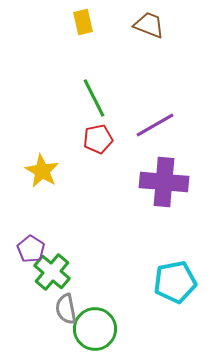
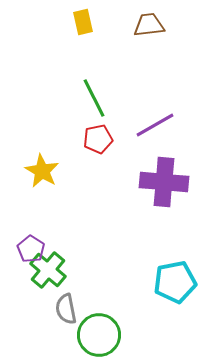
brown trapezoid: rotated 28 degrees counterclockwise
green cross: moved 4 px left, 2 px up
green circle: moved 4 px right, 6 px down
